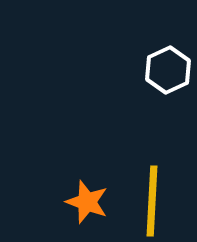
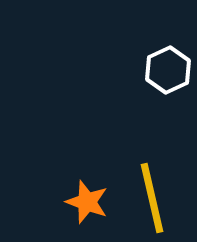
yellow line: moved 3 px up; rotated 16 degrees counterclockwise
